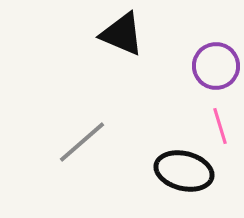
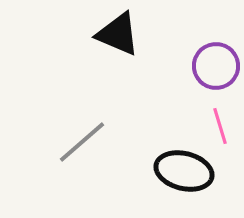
black triangle: moved 4 px left
